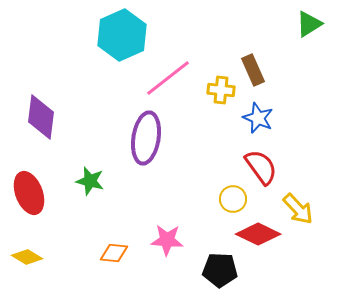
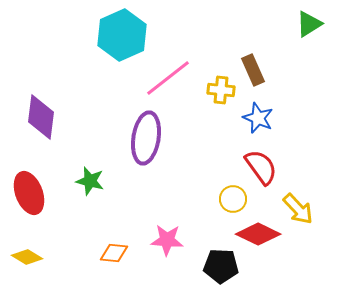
black pentagon: moved 1 px right, 4 px up
